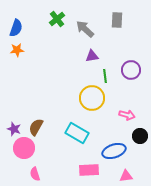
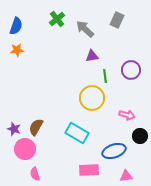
gray rectangle: rotated 21 degrees clockwise
blue semicircle: moved 2 px up
pink circle: moved 1 px right, 1 px down
